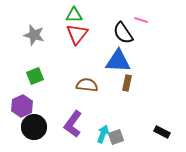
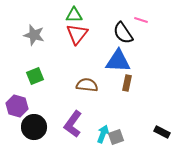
purple hexagon: moved 5 px left; rotated 20 degrees counterclockwise
